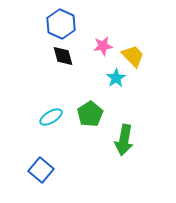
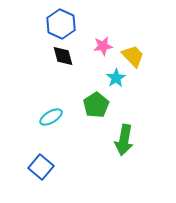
green pentagon: moved 6 px right, 9 px up
blue square: moved 3 px up
